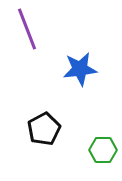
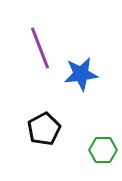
purple line: moved 13 px right, 19 px down
blue star: moved 1 px right, 5 px down
